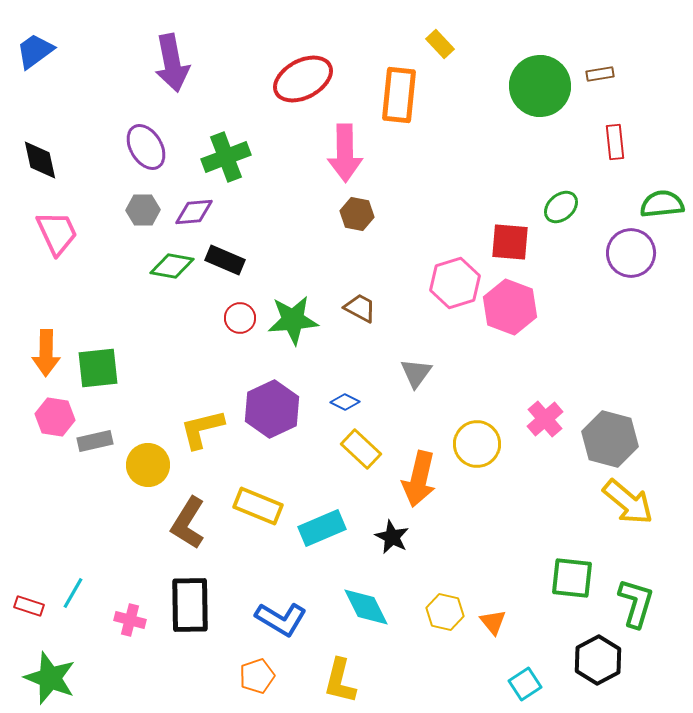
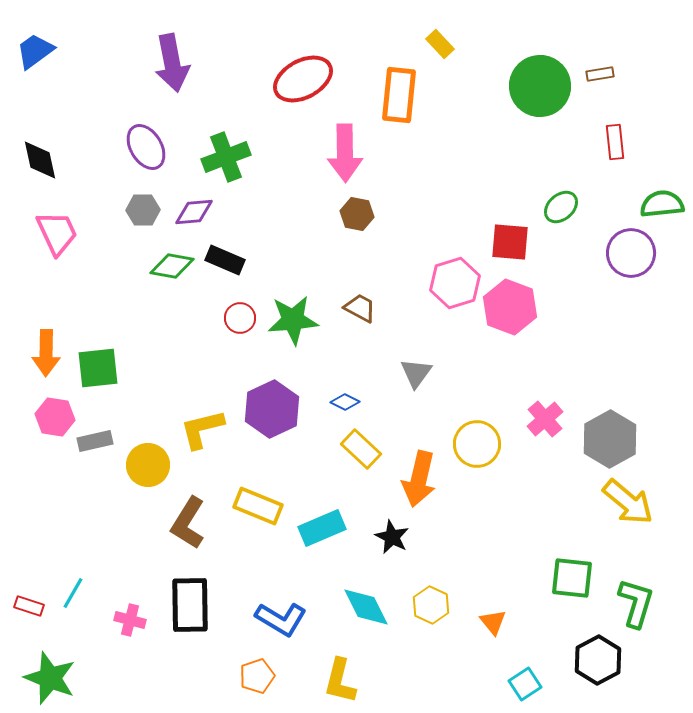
gray hexagon at (610, 439): rotated 16 degrees clockwise
yellow hexagon at (445, 612): moved 14 px left, 7 px up; rotated 12 degrees clockwise
